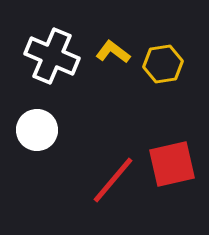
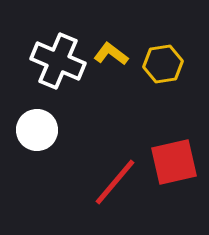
yellow L-shape: moved 2 px left, 2 px down
white cross: moved 6 px right, 5 px down
red square: moved 2 px right, 2 px up
red line: moved 2 px right, 2 px down
